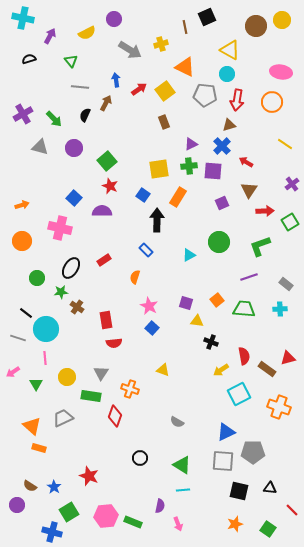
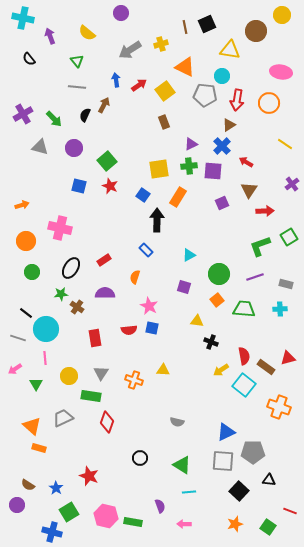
black square at (207, 17): moved 7 px down
purple circle at (114, 19): moved 7 px right, 6 px up
yellow circle at (282, 20): moved 5 px up
brown circle at (256, 26): moved 5 px down
yellow semicircle at (87, 33): rotated 66 degrees clockwise
purple arrow at (50, 36): rotated 49 degrees counterclockwise
gray arrow at (130, 50): rotated 115 degrees clockwise
yellow triangle at (230, 50): rotated 20 degrees counterclockwise
black semicircle at (29, 59): rotated 112 degrees counterclockwise
green triangle at (71, 61): moved 6 px right
cyan circle at (227, 74): moved 5 px left, 2 px down
gray line at (80, 87): moved 3 px left
red arrow at (139, 89): moved 4 px up
orange circle at (272, 102): moved 3 px left, 1 px down
brown arrow at (106, 103): moved 2 px left, 2 px down
brown triangle at (229, 125): rotated 16 degrees counterclockwise
blue square at (74, 198): moved 5 px right, 12 px up; rotated 28 degrees counterclockwise
purple semicircle at (102, 211): moved 3 px right, 82 px down
green square at (290, 222): moved 1 px left, 15 px down
orange circle at (22, 241): moved 4 px right
green circle at (219, 242): moved 32 px down
purple line at (249, 277): moved 6 px right
green circle at (37, 278): moved 5 px left, 6 px up
gray rectangle at (286, 284): rotated 24 degrees counterclockwise
green star at (61, 292): moved 2 px down
purple square at (186, 303): moved 2 px left, 16 px up
red rectangle at (106, 320): moved 11 px left, 18 px down
blue square at (152, 328): rotated 32 degrees counterclockwise
red semicircle at (114, 343): moved 15 px right, 13 px up
brown rectangle at (267, 369): moved 1 px left, 2 px up
yellow triangle at (163, 370): rotated 16 degrees counterclockwise
pink arrow at (13, 372): moved 2 px right, 3 px up
yellow circle at (67, 377): moved 2 px right, 1 px up
orange cross at (130, 389): moved 4 px right, 9 px up
cyan square at (239, 394): moved 5 px right, 9 px up; rotated 25 degrees counterclockwise
red diamond at (115, 416): moved 8 px left, 6 px down
gray semicircle at (177, 422): rotated 16 degrees counterclockwise
brown semicircle at (30, 486): moved 2 px left, 1 px up
blue star at (54, 487): moved 2 px right, 1 px down
black triangle at (270, 488): moved 1 px left, 8 px up
cyan line at (183, 490): moved 6 px right, 2 px down
black square at (239, 491): rotated 30 degrees clockwise
purple semicircle at (160, 506): rotated 32 degrees counterclockwise
red line at (292, 510): moved 2 px left, 1 px down; rotated 24 degrees counterclockwise
pink hexagon at (106, 516): rotated 20 degrees clockwise
green rectangle at (133, 522): rotated 12 degrees counterclockwise
pink arrow at (178, 524): moved 6 px right; rotated 112 degrees clockwise
green square at (268, 529): moved 2 px up
